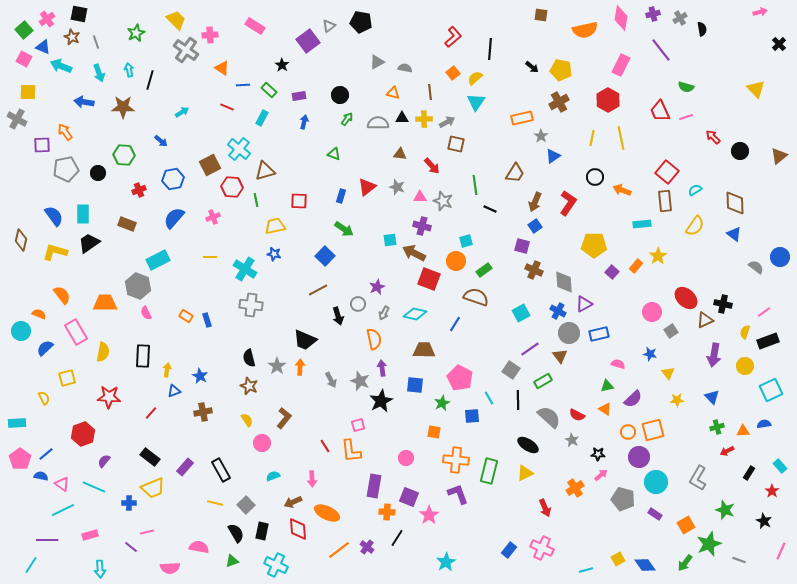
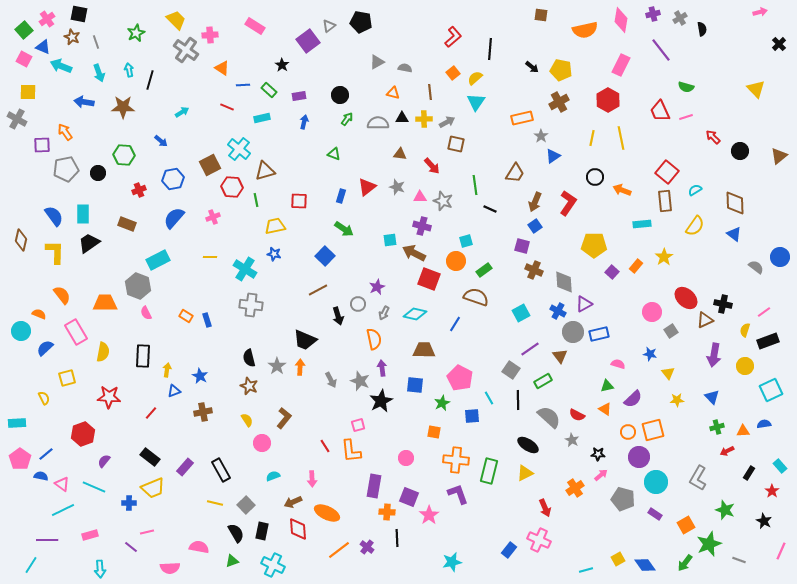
pink diamond at (621, 18): moved 2 px down
cyan rectangle at (262, 118): rotated 49 degrees clockwise
yellow L-shape at (55, 252): rotated 75 degrees clockwise
yellow star at (658, 256): moved 6 px right, 1 px down
yellow semicircle at (745, 332): moved 2 px up
gray circle at (569, 333): moved 4 px right, 1 px up
black line at (397, 538): rotated 36 degrees counterclockwise
pink cross at (542, 548): moved 3 px left, 8 px up
cyan star at (446, 562): moved 6 px right; rotated 18 degrees clockwise
cyan cross at (276, 565): moved 3 px left
